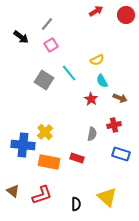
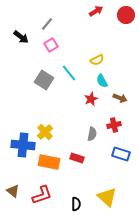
red star: rotated 16 degrees clockwise
